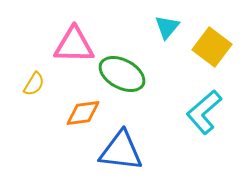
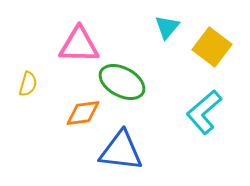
pink triangle: moved 5 px right
green ellipse: moved 8 px down
yellow semicircle: moved 6 px left; rotated 15 degrees counterclockwise
